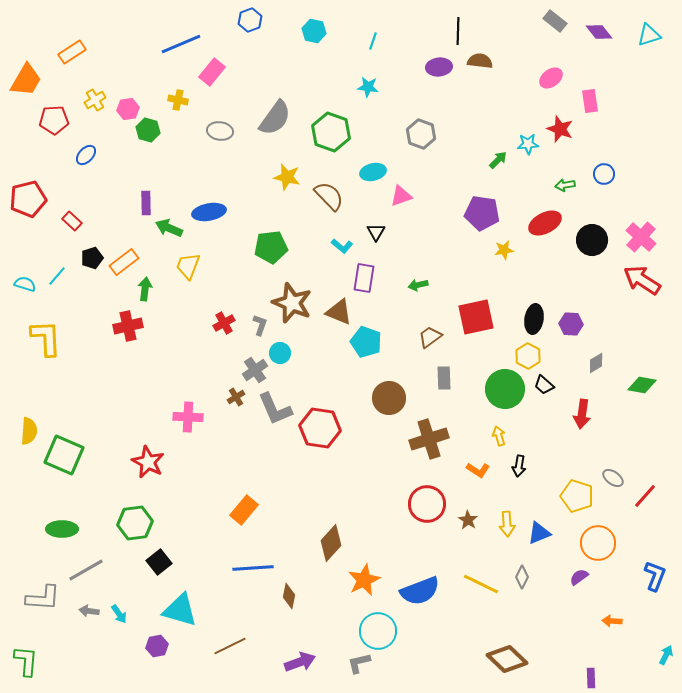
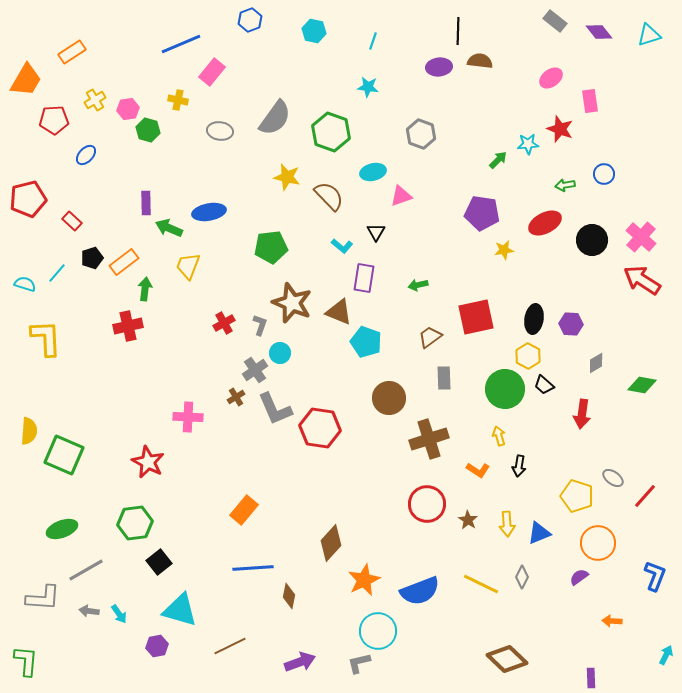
cyan line at (57, 276): moved 3 px up
green ellipse at (62, 529): rotated 20 degrees counterclockwise
